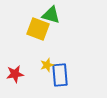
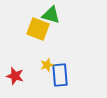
red star: moved 2 px down; rotated 24 degrees clockwise
